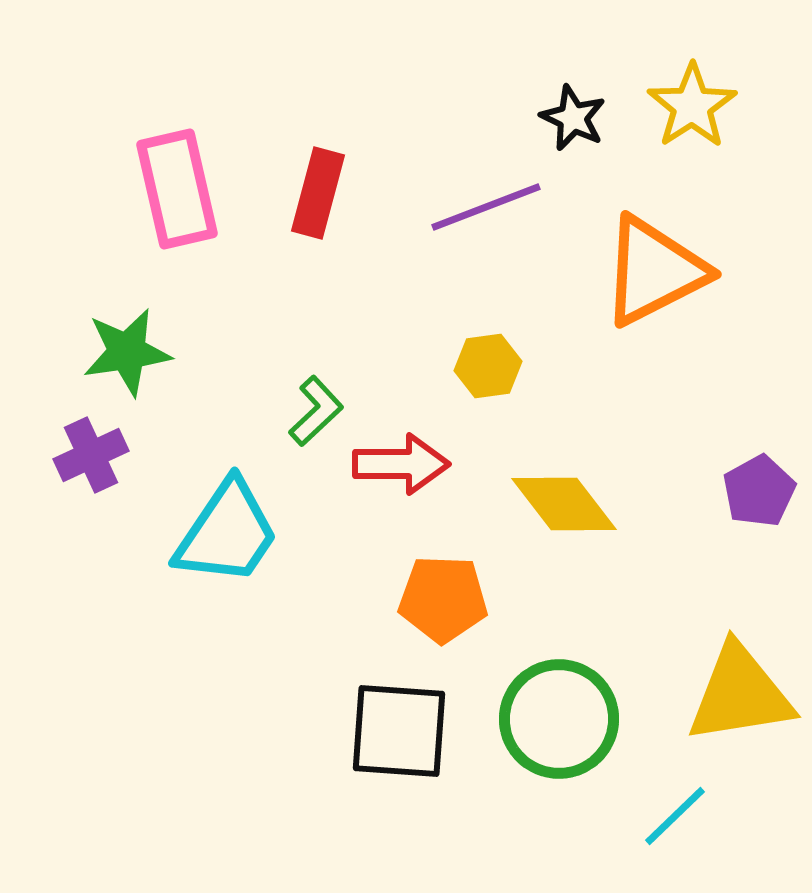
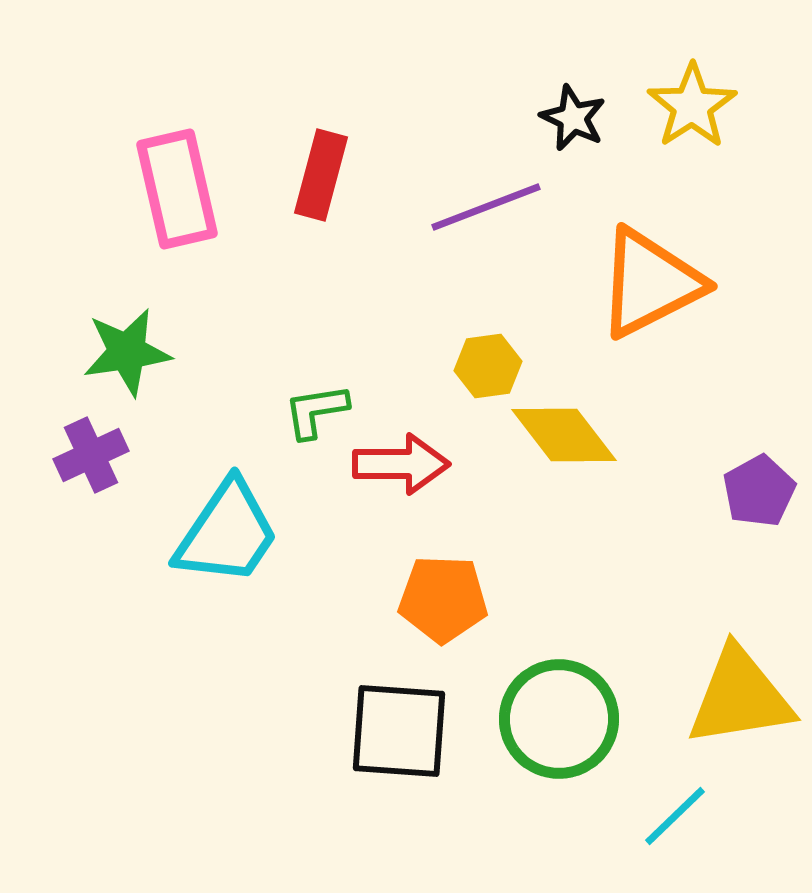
red rectangle: moved 3 px right, 18 px up
orange triangle: moved 4 px left, 12 px down
green L-shape: rotated 146 degrees counterclockwise
yellow diamond: moved 69 px up
yellow triangle: moved 3 px down
